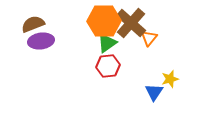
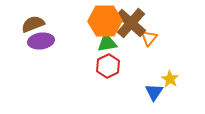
orange hexagon: moved 1 px right
green triangle: rotated 25 degrees clockwise
red hexagon: rotated 20 degrees counterclockwise
yellow star: rotated 24 degrees counterclockwise
